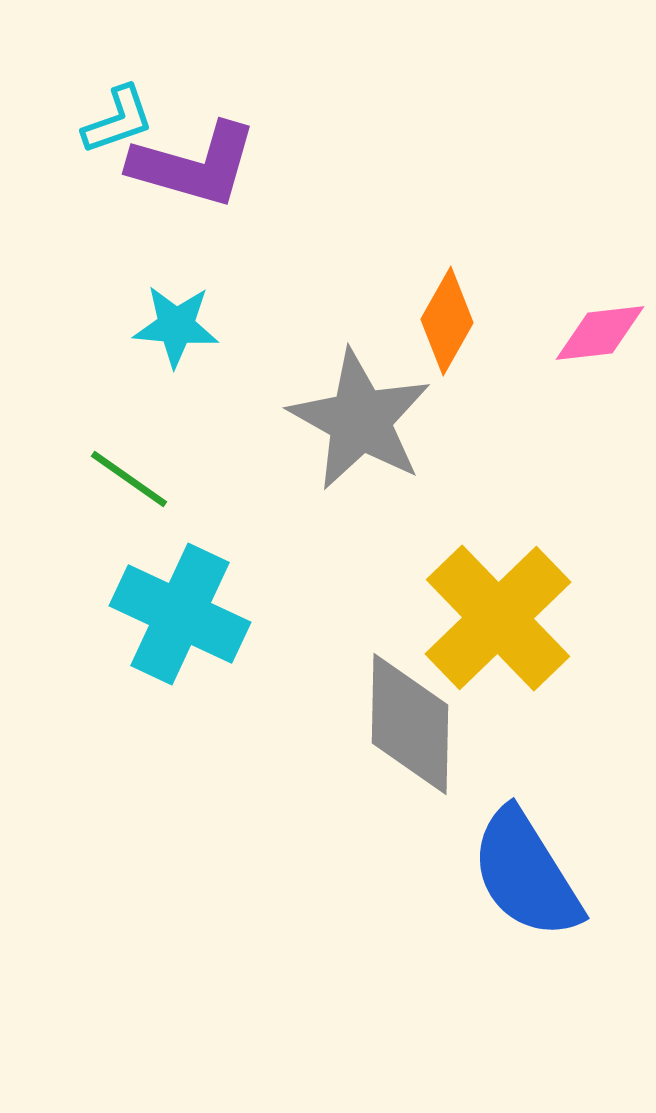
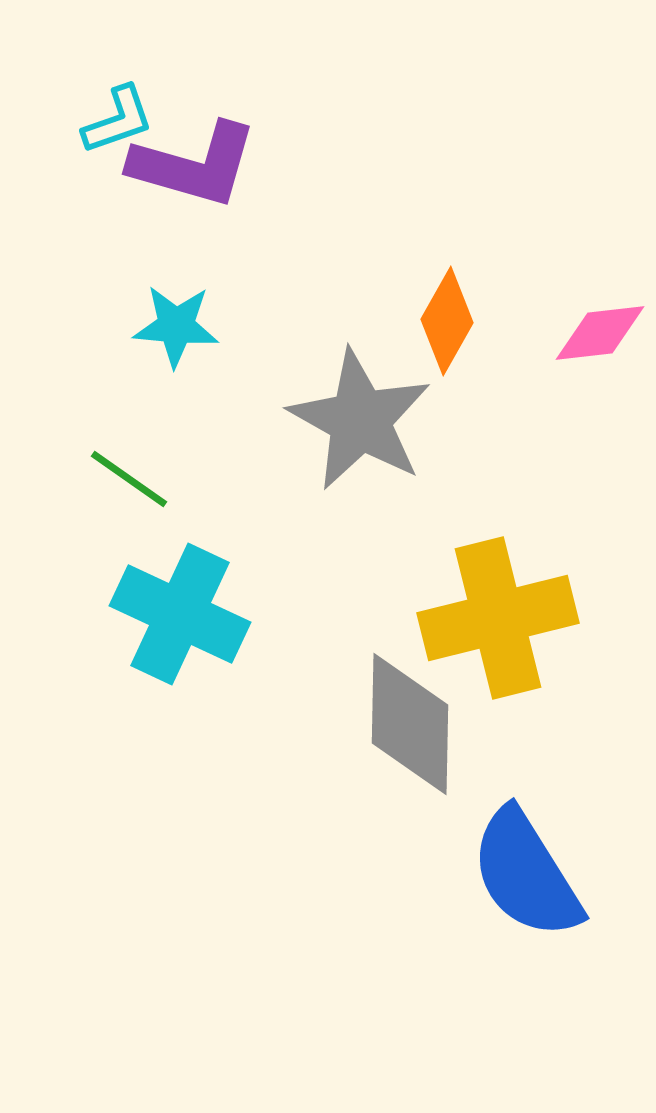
yellow cross: rotated 30 degrees clockwise
